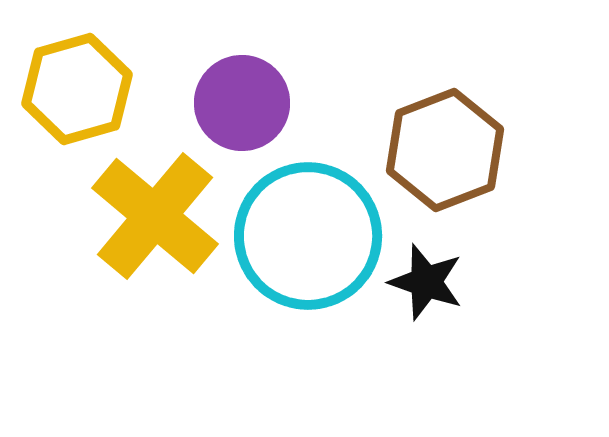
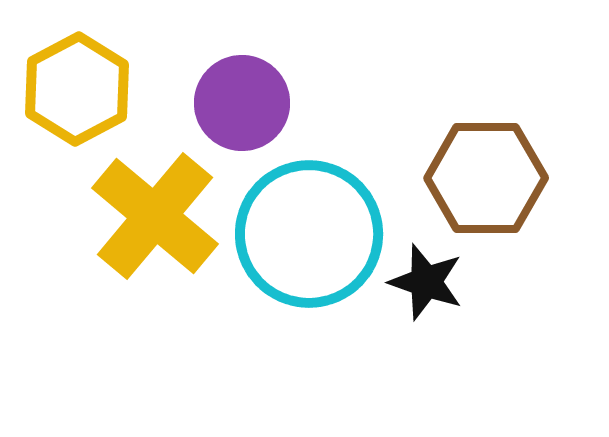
yellow hexagon: rotated 12 degrees counterclockwise
brown hexagon: moved 41 px right, 28 px down; rotated 21 degrees clockwise
cyan circle: moved 1 px right, 2 px up
